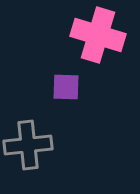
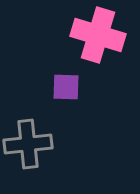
gray cross: moved 1 px up
